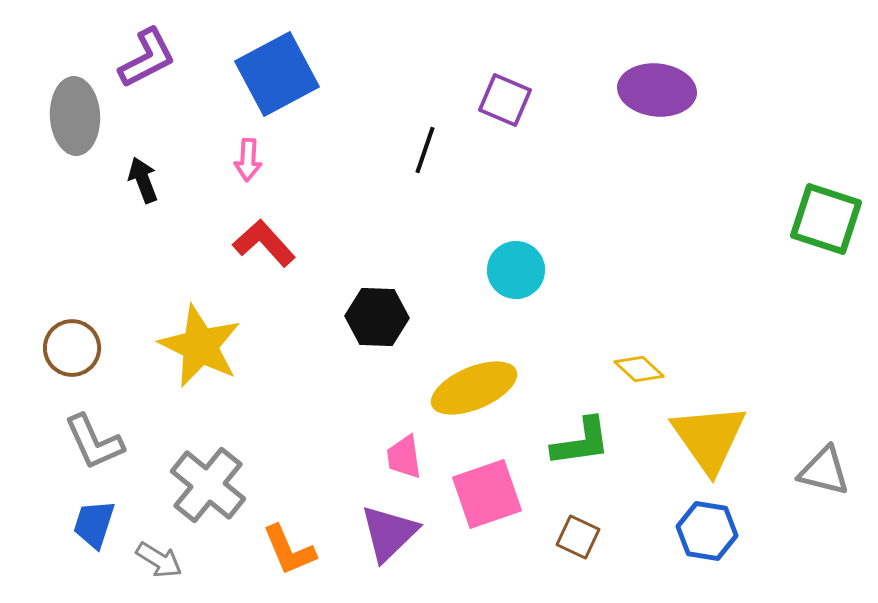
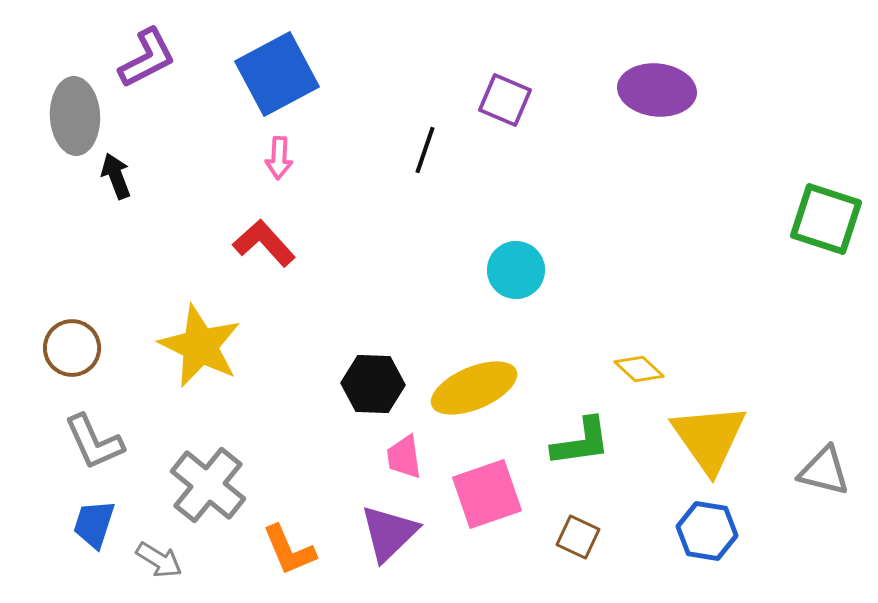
pink arrow: moved 31 px right, 2 px up
black arrow: moved 27 px left, 4 px up
black hexagon: moved 4 px left, 67 px down
